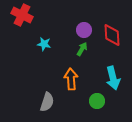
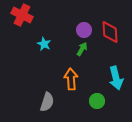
red diamond: moved 2 px left, 3 px up
cyan star: rotated 16 degrees clockwise
cyan arrow: moved 3 px right
